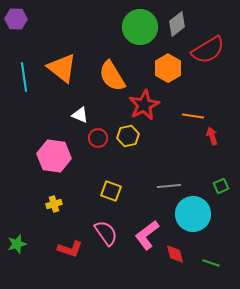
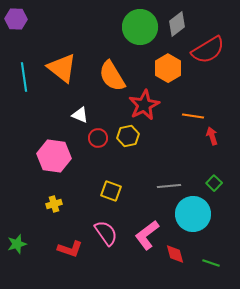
green square: moved 7 px left, 3 px up; rotated 21 degrees counterclockwise
